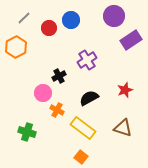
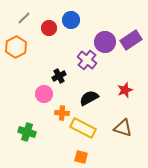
purple circle: moved 9 px left, 26 px down
purple cross: rotated 18 degrees counterclockwise
pink circle: moved 1 px right, 1 px down
orange cross: moved 5 px right, 3 px down; rotated 24 degrees counterclockwise
yellow rectangle: rotated 10 degrees counterclockwise
orange square: rotated 24 degrees counterclockwise
